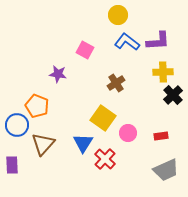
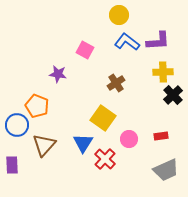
yellow circle: moved 1 px right
pink circle: moved 1 px right, 6 px down
brown triangle: moved 1 px right, 1 px down
